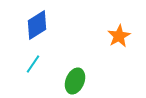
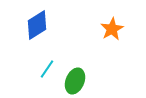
orange star: moved 7 px left, 7 px up
cyan line: moved 14 px right, 5 px down
